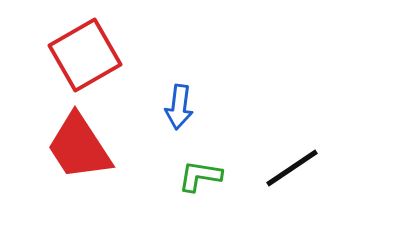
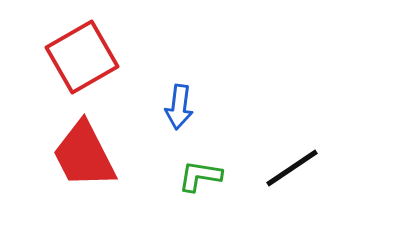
red square: moved 3 px left, 2 px down
red trapezoid: moved 5 px right, 8 px down; rotated 6 degrees clockwise
